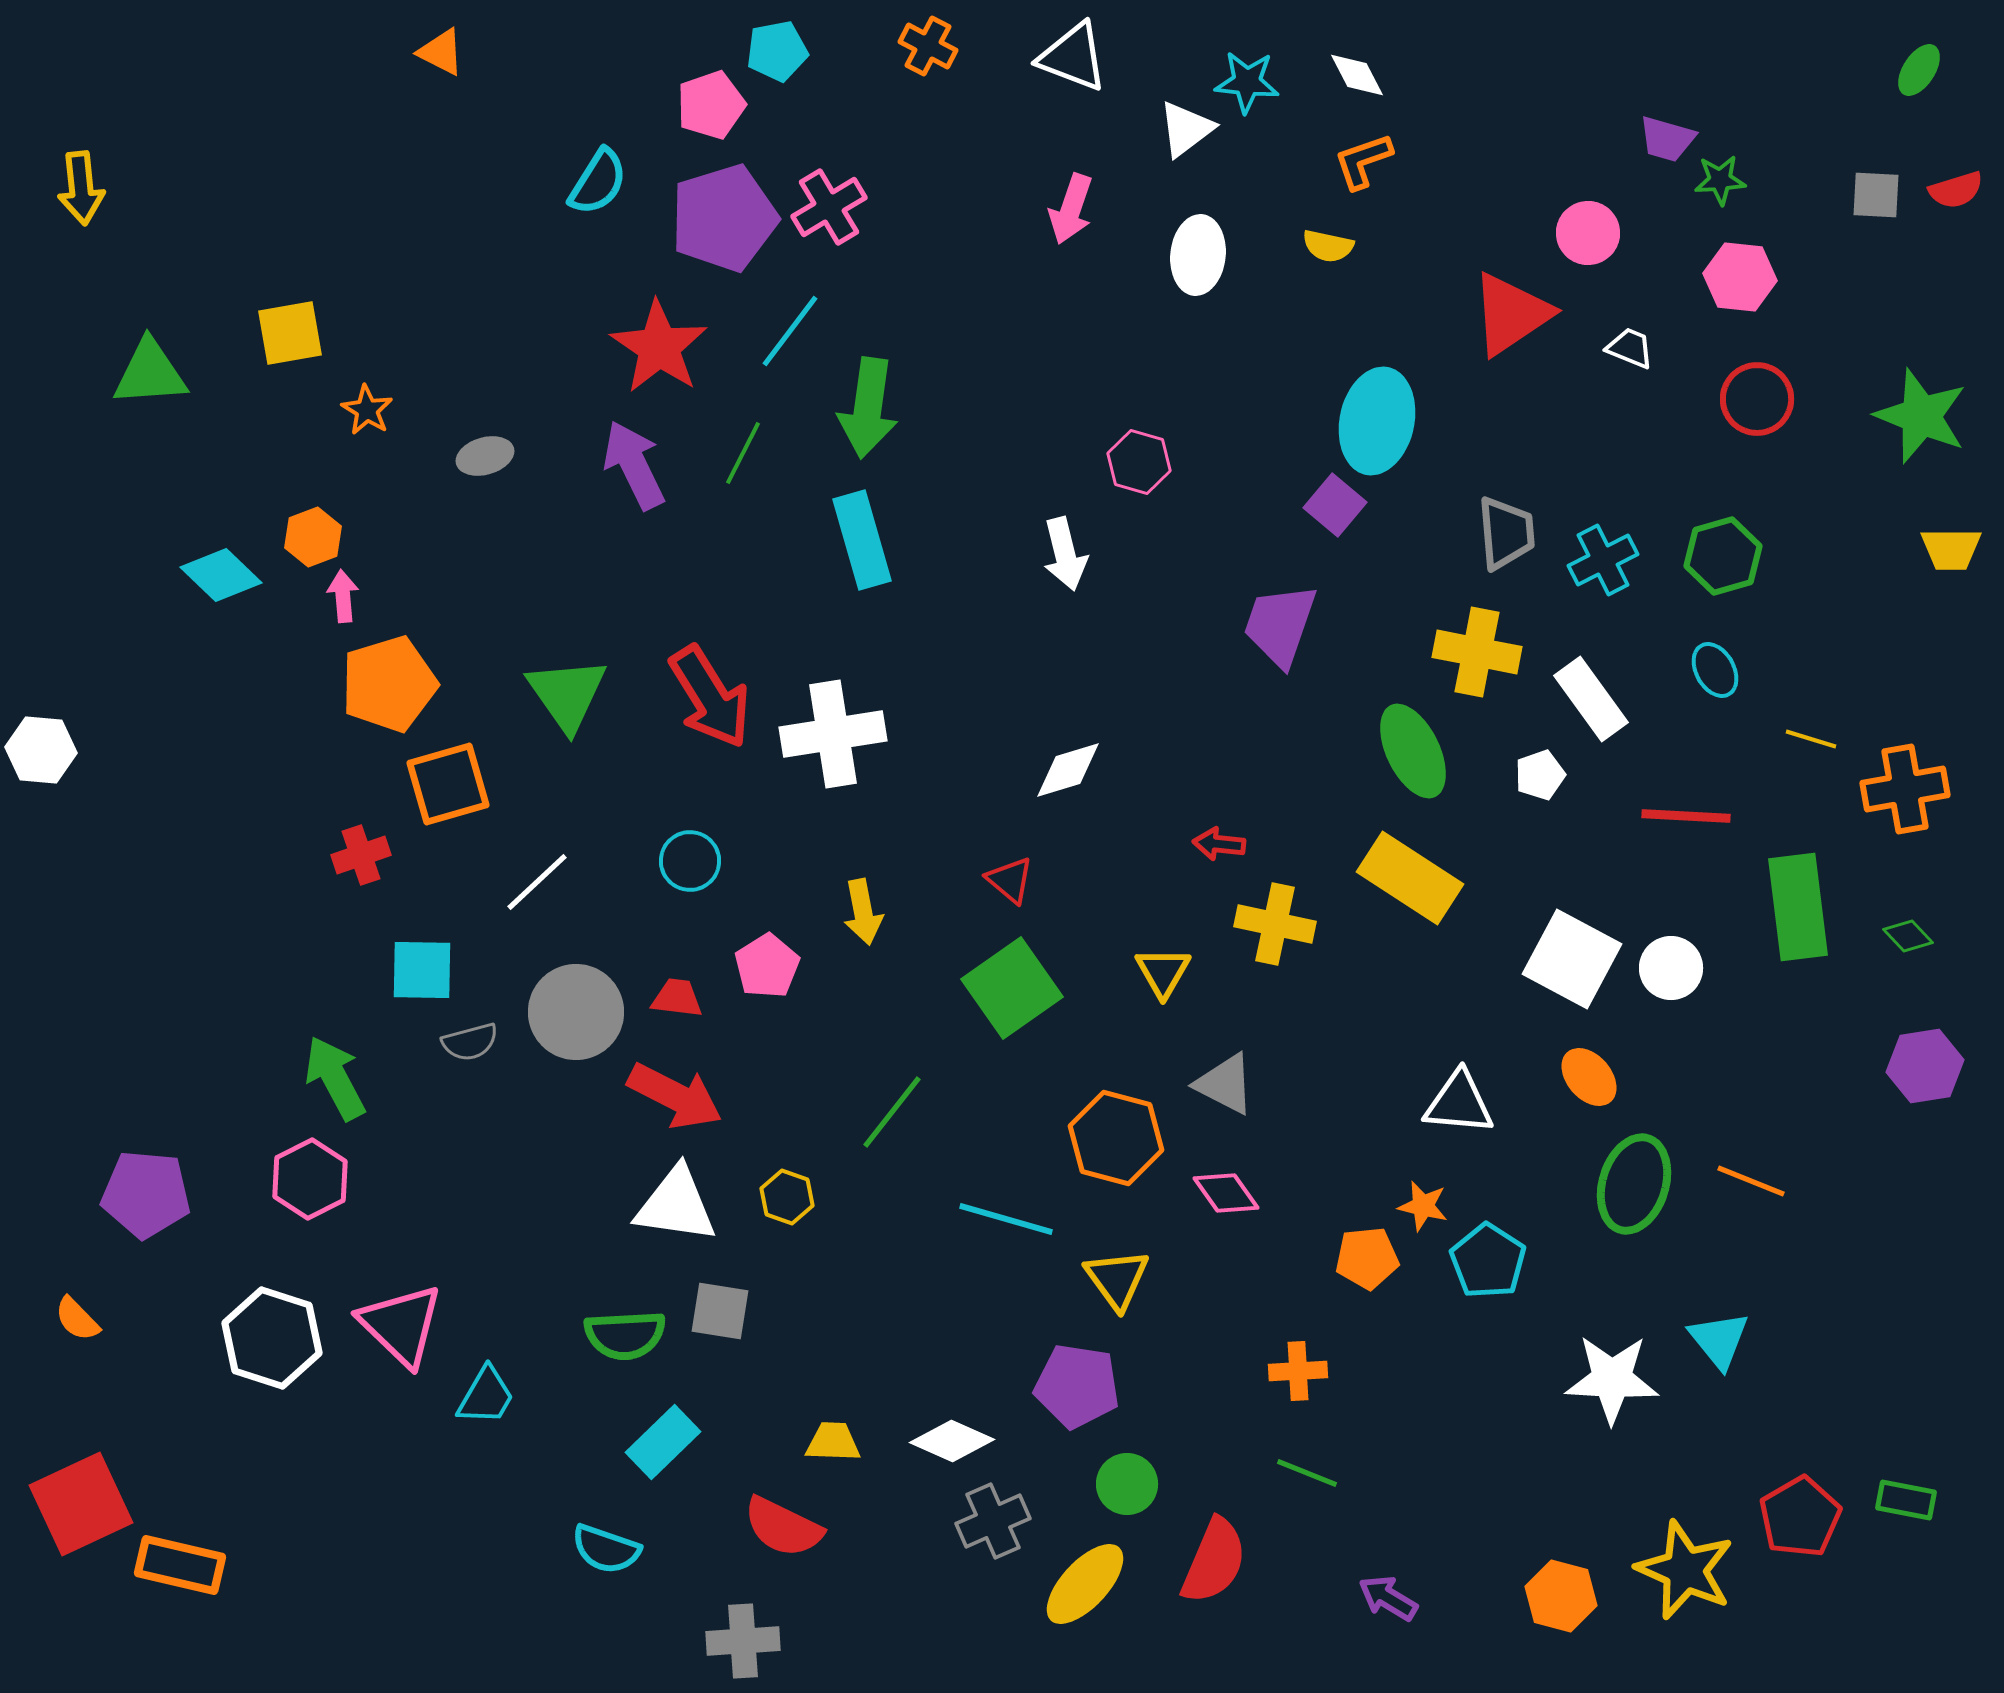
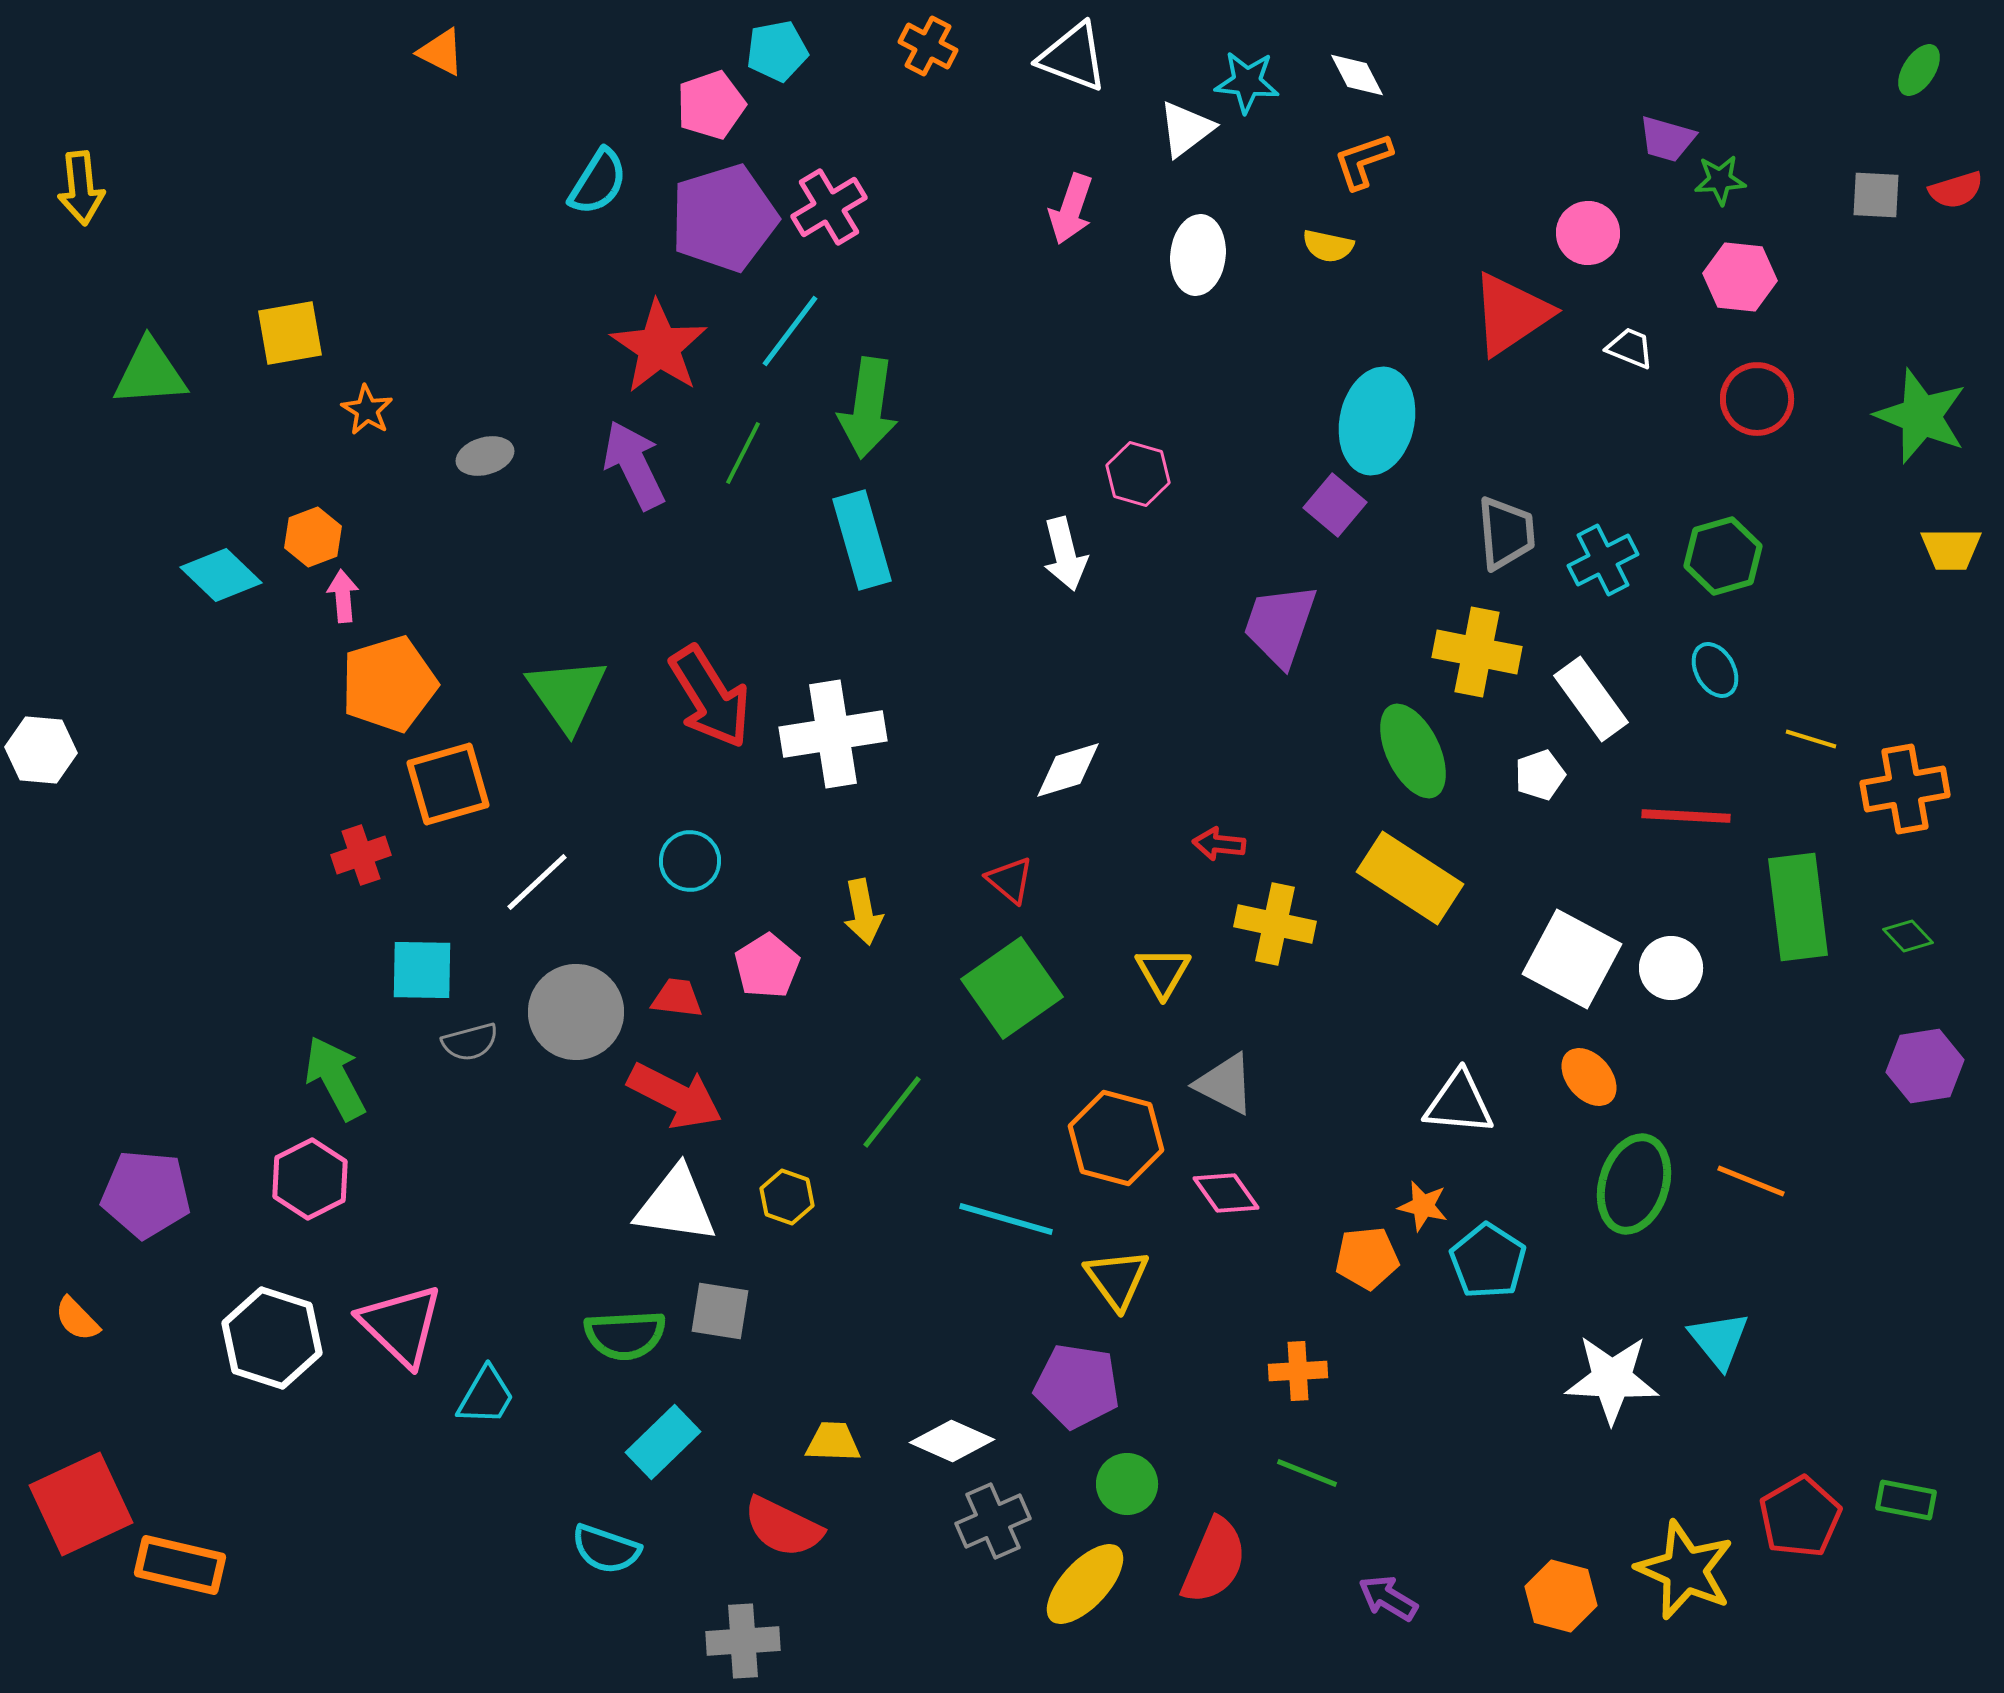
pink hexagon at (1139, 462): moved 1 px left, 12 px down
